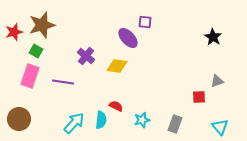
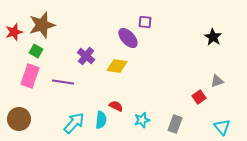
red square: rotated 32 degrees counterclockwise
cyan triangle: moved 2 px right
